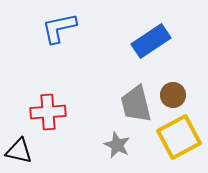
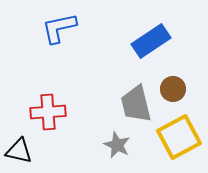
brown circle: moved 6 px up
